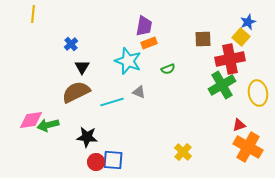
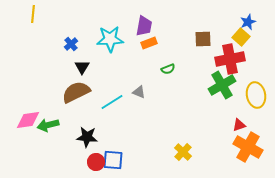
cyan star: moved 18 px left, 22 px up; rotated 24 degrees counterclockwise
yellow ellipse: moved 2 px left, 2 px down
cyan line: rotated 15 degrees counterclockwise
pink diamond: moved 3 px left
